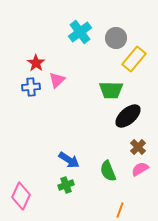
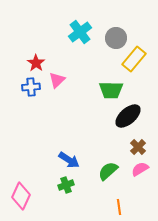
green semicircle: rotated 70 degrees clockwise
orange line: moved 1 px left, 3 px up; rotated 28 degrees counterclockwise
